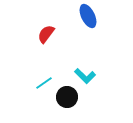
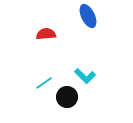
red semicircle: rotated 48 degrees clockwise
